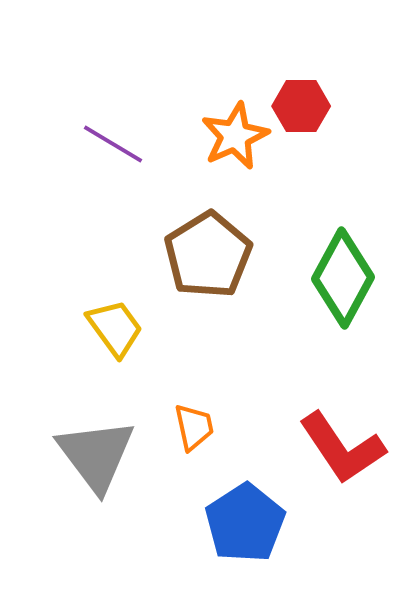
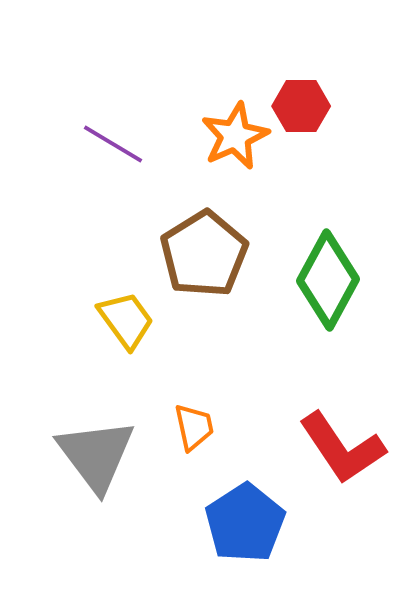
brown pentagon: moved 4 px left, 1 px up
green diamond: moved 15 px left, 2 px down
yellow trapezoid: moved 11 px right, 8 px up
